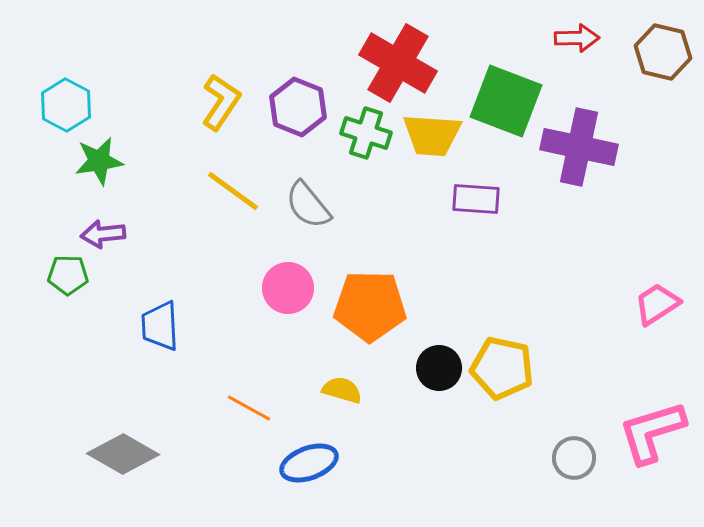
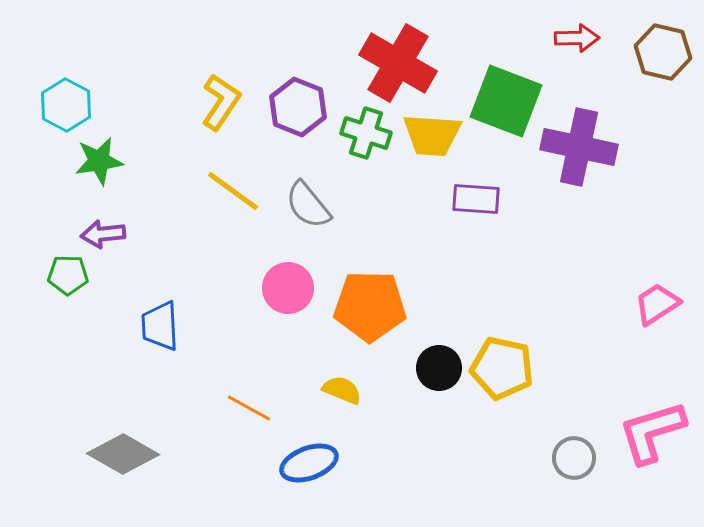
yellow semicircle: rotated 6 degrees clockwise
